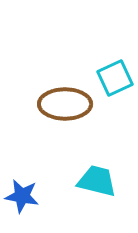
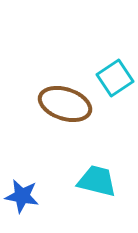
cyan square: rotated 9 degrees counterclockwise
brown ellipse: rotated 18 degrees clockwise
